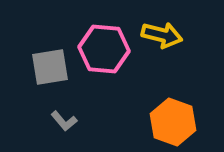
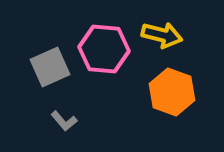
gray square: rotated 15 degrees counterclockwise
orange hexagon: moved 1 px left, 30 px up
